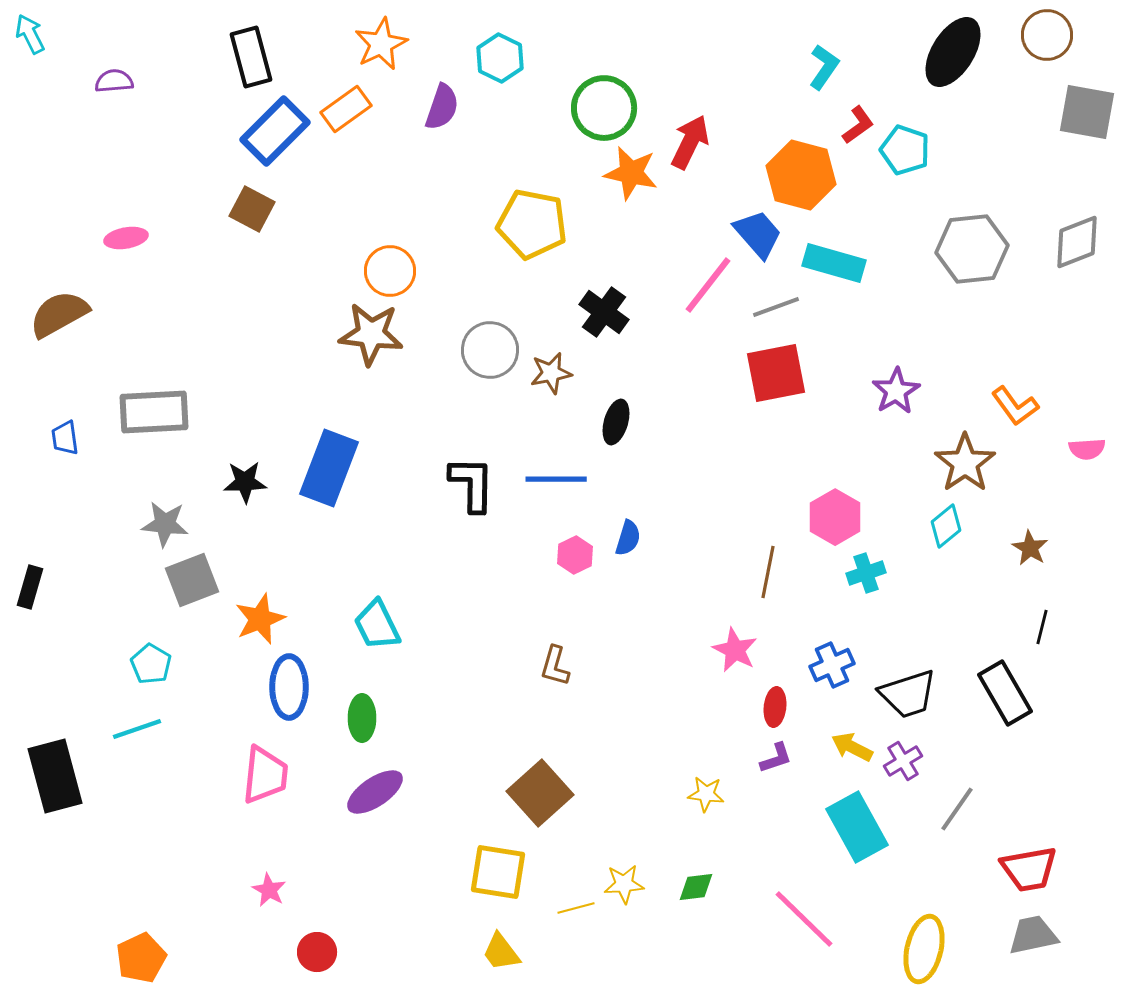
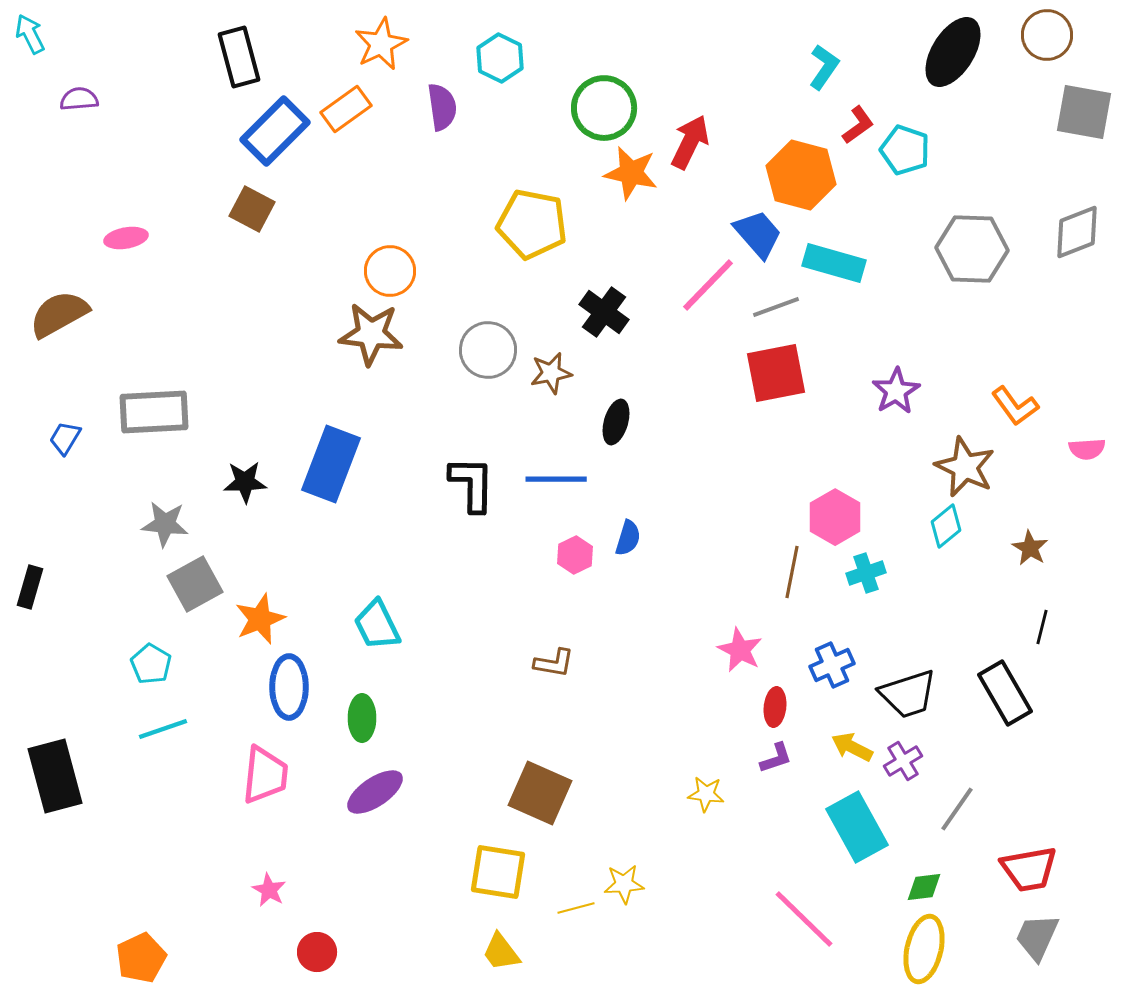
black rectangle at (251, 57): moved 12 px left
purple semicircle at (114, 81): moved 35 px left, 18 px down
purple semicircle at (442, 107): rotated 27 degrees counterclockwise
gray square at (1087, 112): moved 3 px left
gray diamond at (1077, 242): moved 10 px up
gray hexagon at (972, 249): rotated 8 degrees clockwise
pink line at (708, 285): rotated 6 degrees clockwise
gray circle at (490, 350): moved 2 px left
blue trapezoid at (65, 438): rotated 39 degrees clockwise
brown star at (965, 463): moved 4 px down; rotated 12 degrees counterclockwise
blue rectangle at (329, 468): moved 2 px right, 4 px up
brown line at (768, 572): moved 24 px right
gray square at (192, 580): moved 3 px right, 4 px down; rotated 8 degrees counterclockwise
pink star at (735, 650): moved 5 px right
brown L-shape at (555, 666): moved 1 px left, 3 px up; rotated 96 degrees counterclockwise
cyan line at (137, 729): moved 26 px right
brown square at (540, 793): rotated 24 degrees counterclockwise
green diamond at (696, 887): moved 228 px right
gray trapezoid at (1033, 935): moved 4 px right, 2 px down; rotated 54 degrees counterclockwise
